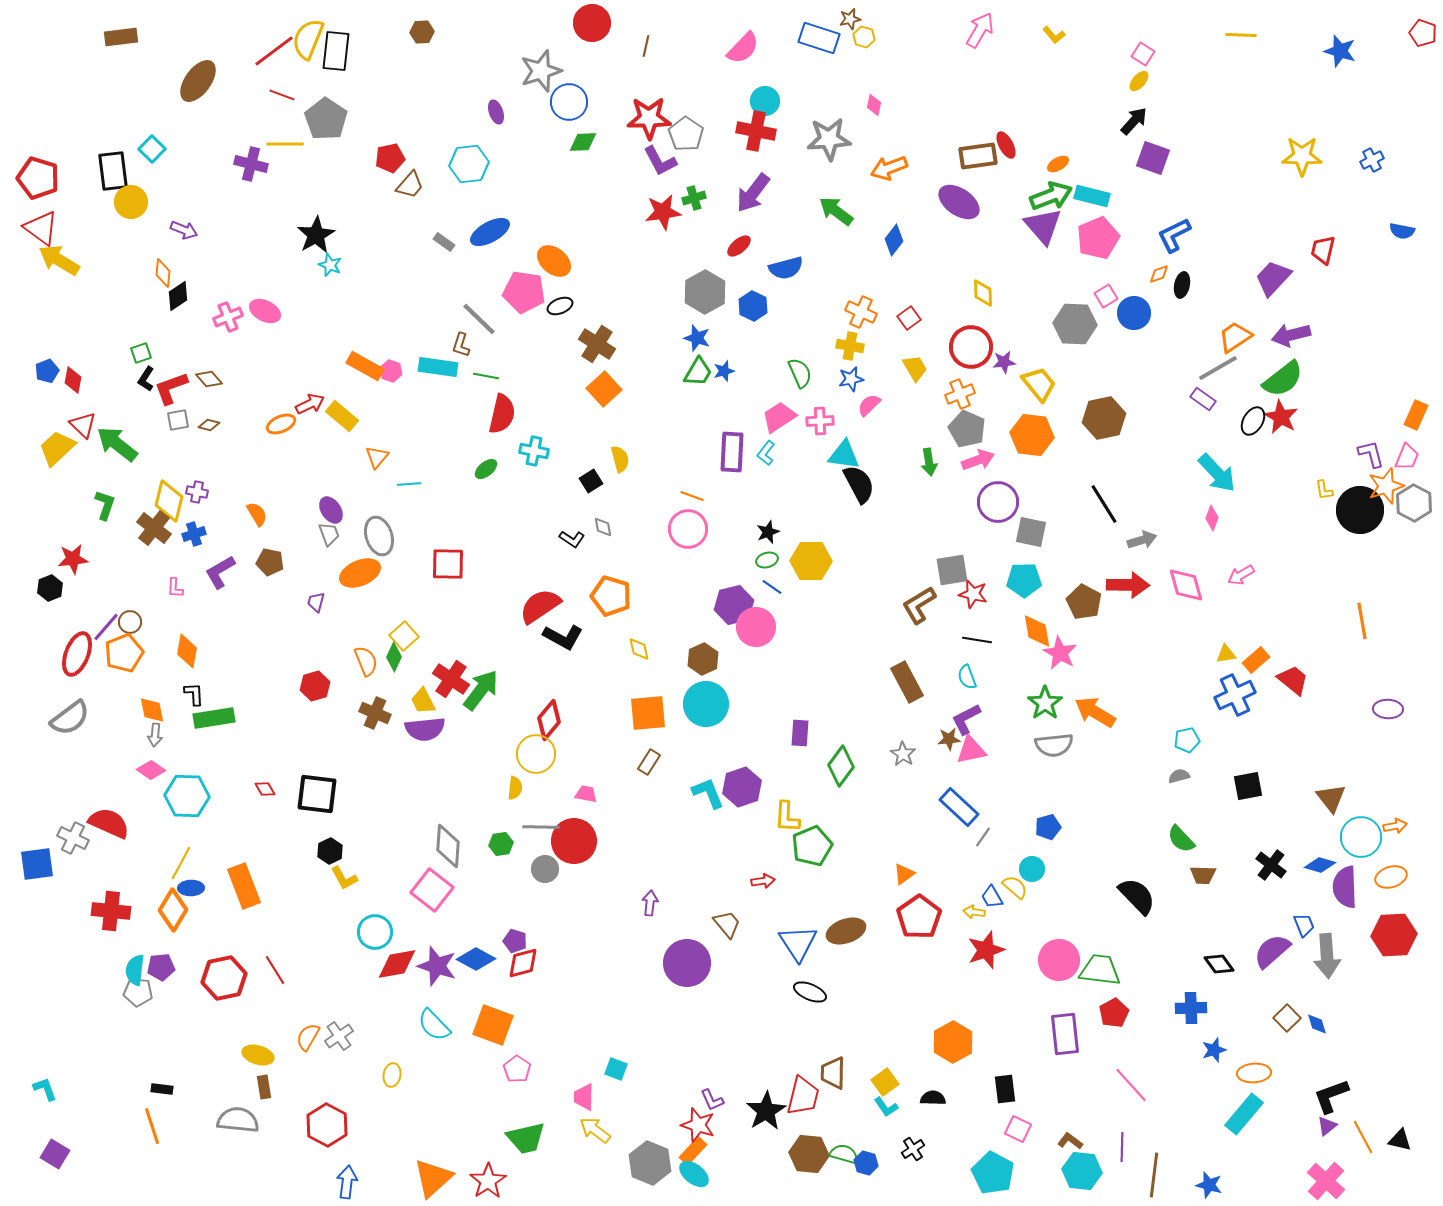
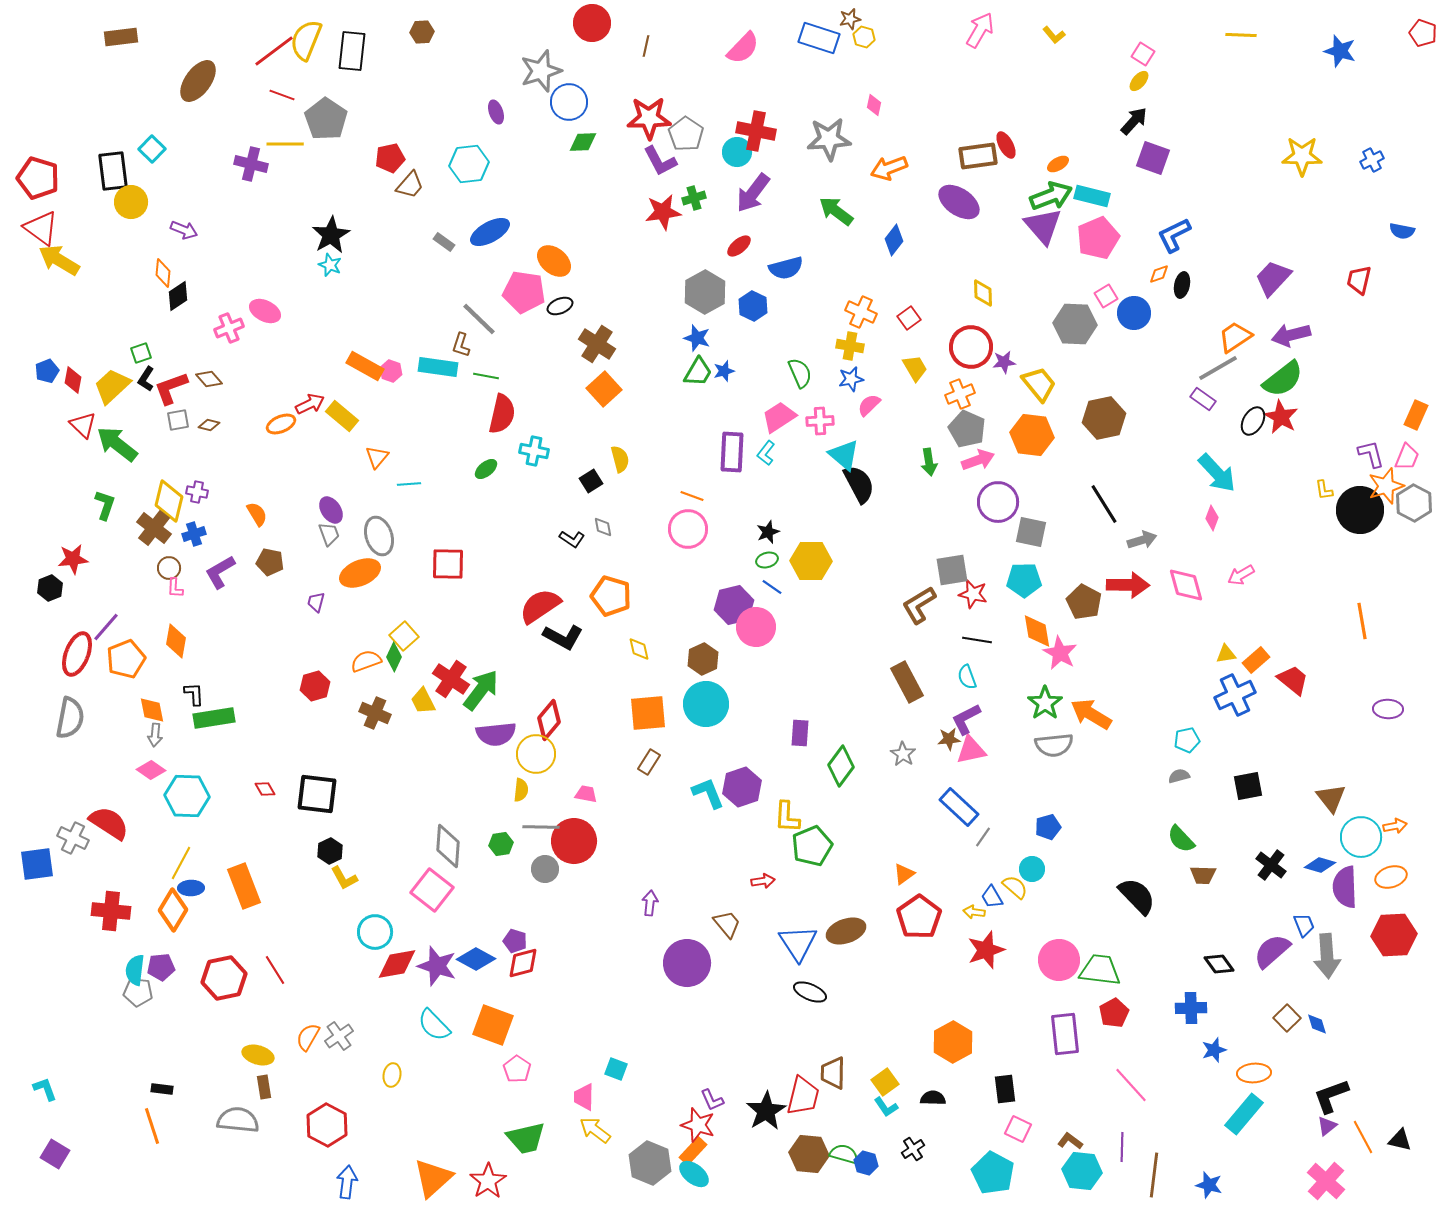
yellow semicircle at (308, 39): moved 2 px left, 1 px down
black rectangle at (336, 51): moved 16 px right
cyan circle at (765, 101): moved 28 px left, 51 px down
black star at (316, 235): moved 15 px right
red trapezoid at (1323, 250): moved 36 px right, 30 px down
pink cross at (228, 317): moved 1 px right, 11 px down
yellow trapezoid at (57, 448): moved 55 px right, 62 px up
cyan triangle at (844, 455): rotated 32 degrees clockwise
brown circle at (130, 622): moved 39 px right, 54 px up
orange diamond at (187, 651): moved 11 px left, 10 px up
orange pentagon at (124, 653): moved 2 px right, 6 px down
orange semicircle at (366, 661): rotated 88 degrees counterclockwise
orange arrow at (1095, 712): moved 4 px left, 2 px down
gray semicircle at (70, 718): rotated 42 degrees counterclockwise
purple semicircle at (425, 729): moved 71 px right, 5 px down
yellow semicircle at (515, 788): moved 6 px right, 2 px down
red semicircle at (109, 823): rotated 9 degrees clockwise
